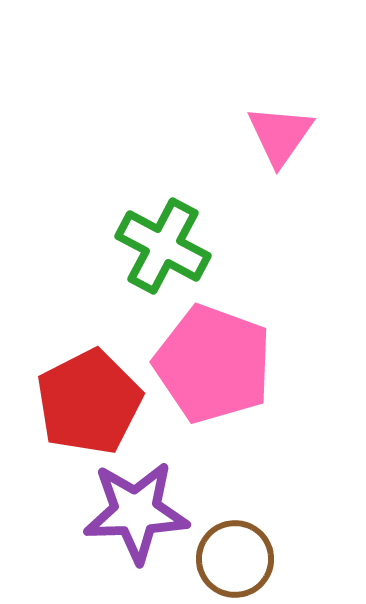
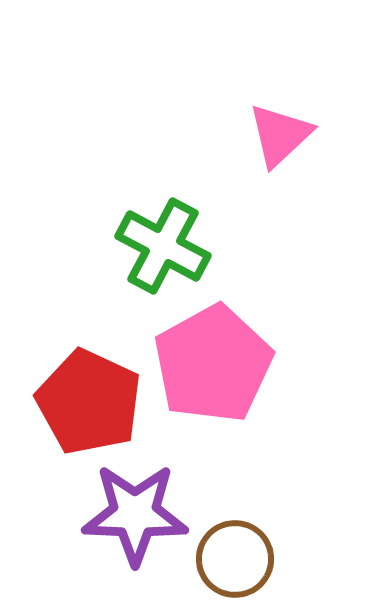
pink triangle: rotated 12 degrees clockwise
pink pentagon: rotated 23 degrees clockwise
red pentagon: rotated 20 degrees counterclockwise
purple star: moved 1 px left, 2 px down; rotated 4 degrees clockwise
